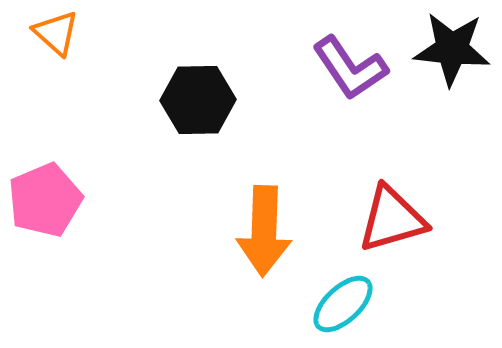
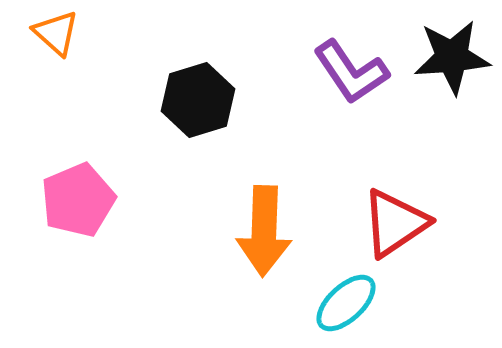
black star: moved 8 px down; rotated 10 degrees counterclockwise
purple L-shape: moved 1 px right, 4 px down
black hexagon: rotated 16 degrees counterclockwise
pink pentagon: moved 33 px right
red triangle: moved 3 px right, 4 px down; rotated 18 degrees counterclockwise
cyan ellipse: moved 3 px right, 1 px up
